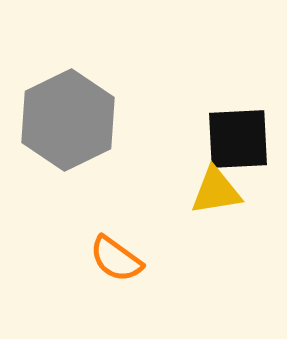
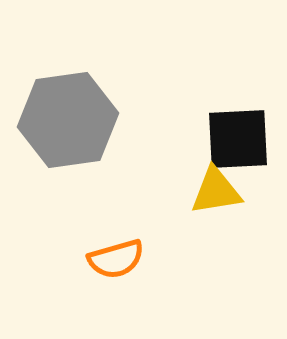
gray hexagon: rotated 18 degrees clockwise
orange semicircle: rotated 52 degrees counterclockwise
